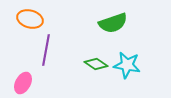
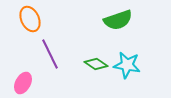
orange ellipse: rotated 50 degrees clockwise
green semicircle: moved 5 px right, 3 px up
purple line: moved 4 px right, 4 px down; rotated 36 degrees counterclockwise
